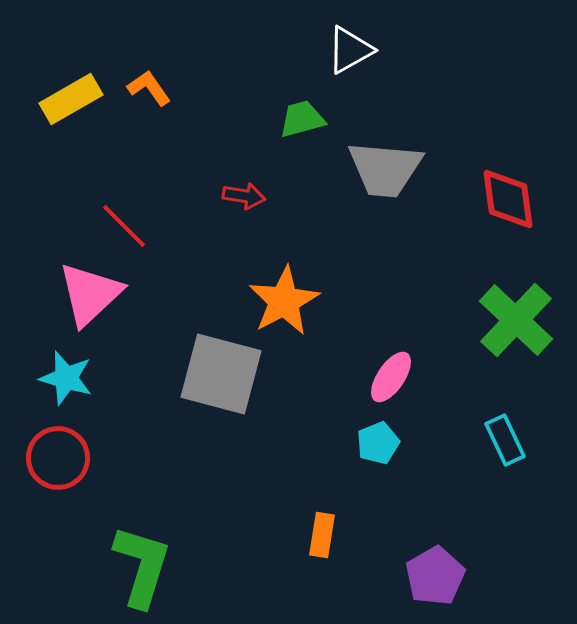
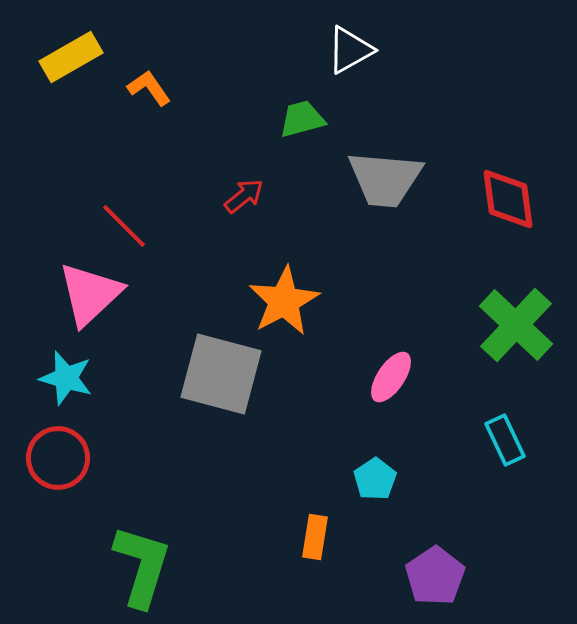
yellow rectangle: moved 42 px up
gray trapezoid: moved 10 px down
red arrow: rotated 48 degrees counterclockwise
green cross: moved 5 px down
cyan pentagon: moved 3 px left, 36 px down; rotated 12 degrees counterclockwise
orange rectangle: moved 7 px left, 2 px down
purple pentagon: rotated 4 degrees counterclockwise
